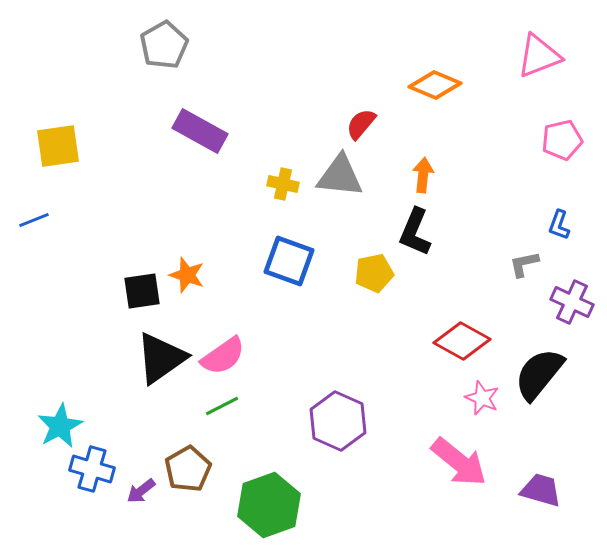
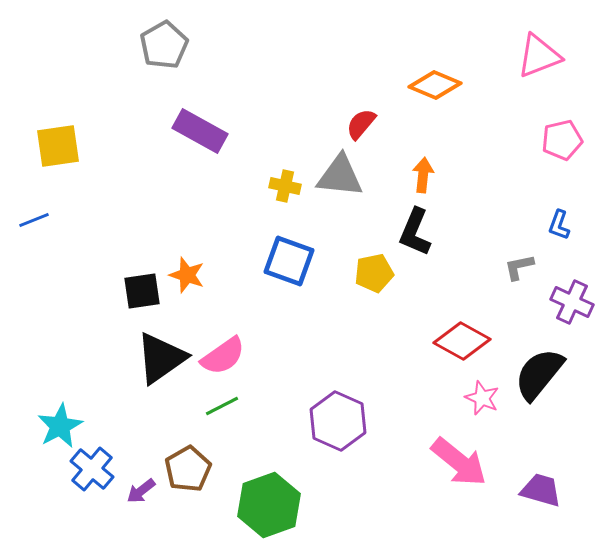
yellow cross: moved 2 px right, 2 px down
gray L-shape: moved 5 px left, 3 px down
blue cross: rotated 24 degrees clockwise
